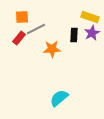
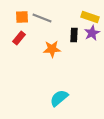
gray line: moved 6 px right, 11 px up; rotated 48 degrees clockwise
